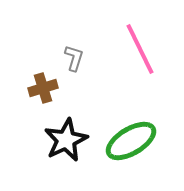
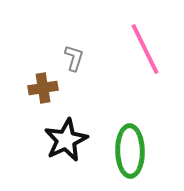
pink line: moved 5 px right
brown cross: rotated 8 degrees clockwise
green ellipse: moved 1 px left, 10 px down; rotated 60 degrees counterclockwise
